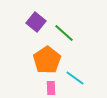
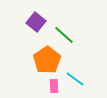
green line: moved 2 px down
cyan line: moved 1 px down
pink rectangle: moved 3 px right, 2 px up
